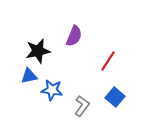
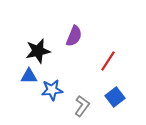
blue triangle: rotated 12 degrees clockwise
blue star: rotated 15 degrees counterclockwise
blue square: rotated 12 degrees clockwise
